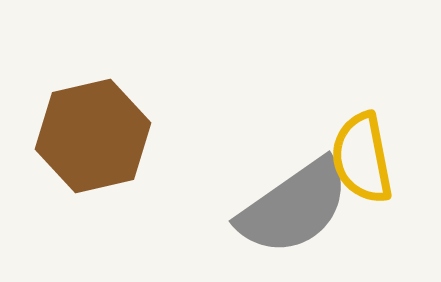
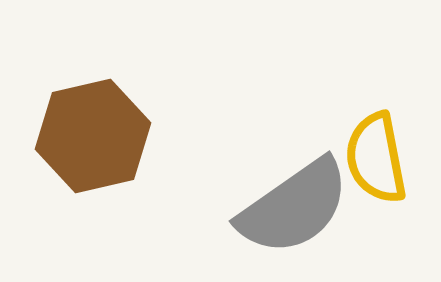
yellow semicircle: moved 14 px right
